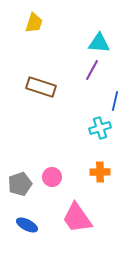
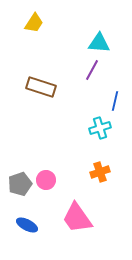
yellow trapezoid: rotated 15 degrees clockwise
orange cross: rotated 18 degrees counterclockwise
pink circle: moved 6 px left, 3 px down
